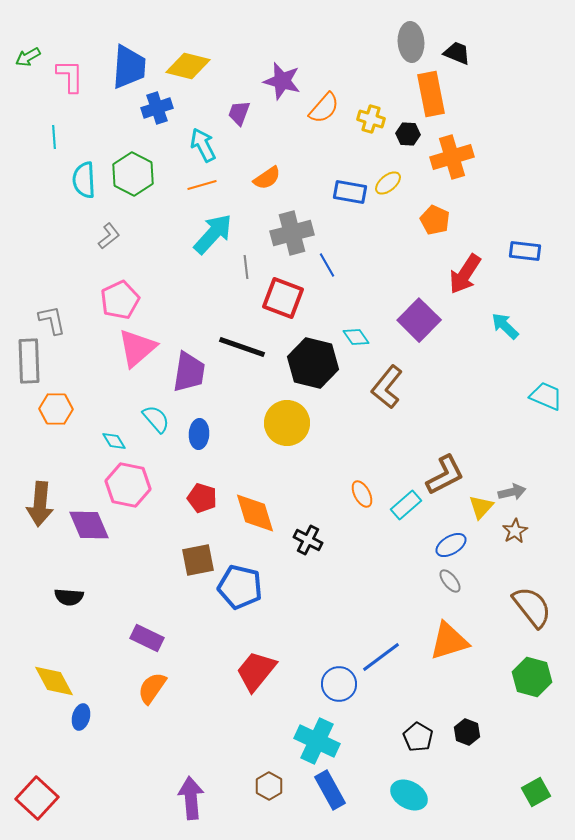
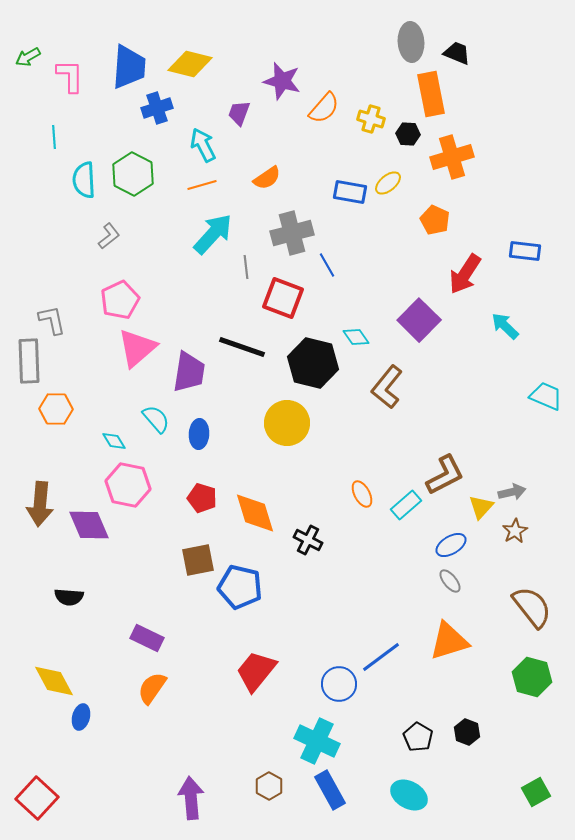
yellow diamond at (188, 66): moved 2 px right, 2 px up
